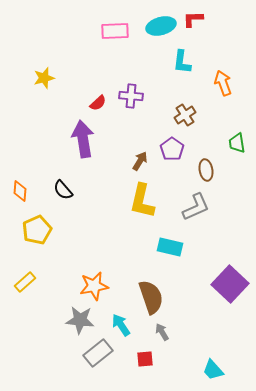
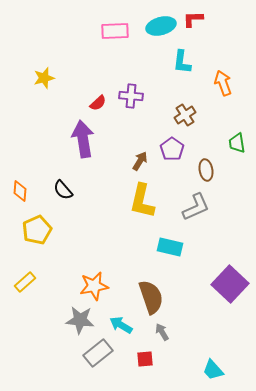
cyan arrow: rotated 25 degrees counterclockwise
